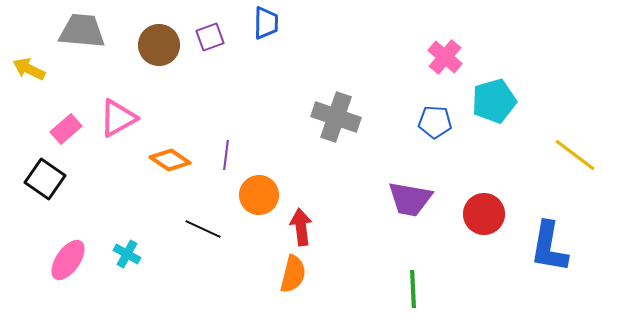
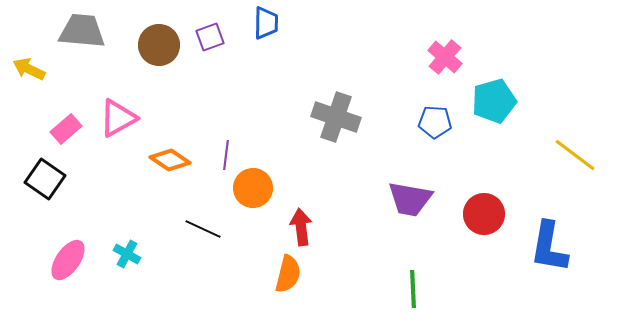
orange circle: moved 6 px left, 7 px up
orange semicircle: moved 5 px left
